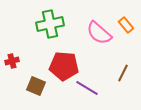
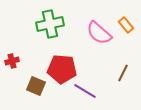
red pentagon: moved 2 px left, 3 px down
purple line: moved 2 px left, 3 px down
